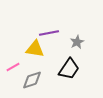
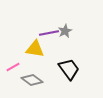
gray star: moved 12 px left, 11 px up
black trapezoid: rotated 70 degrees counterclockwise
gray diamond: rotated 55 degrees clockwise
